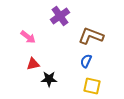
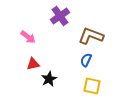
blue semicircle: moved 1 px up
black star: rotated 28 degrees counterclockwise
